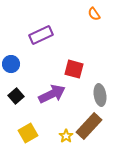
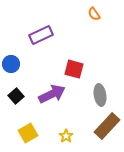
brown rectangle: moved 18 px right
